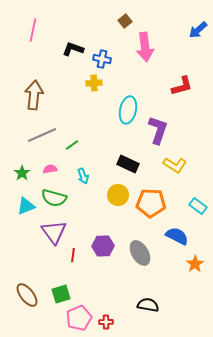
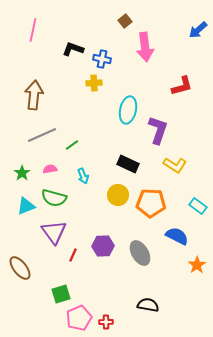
red line: rotated 16 degrees clockwise
orange star: moved 2 px right, 1 px down
brown ellipse: moved 7 px left, 27 px up
